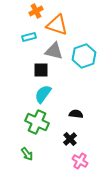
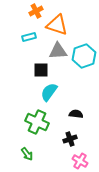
gray triangle: moved 4 px right; rotated 18 degrees counterclockwise
cyan semicircle: moved 6 px right, 2 px up
black cross: rotated 24 degrees clockwise
